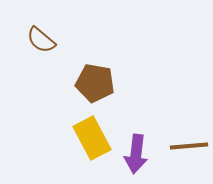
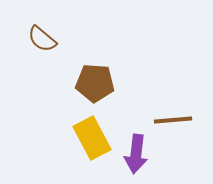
brown semicircle: moved 1 px right, 1 px up
brown pentagon: rotated 6 degrees counterclockwise
brown line: moved 16 px left, 26 px up
